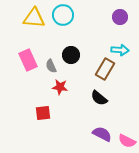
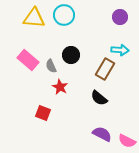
cyan circle: moved 1 px right
pink rectangle: rotated 25 degrees counterclockwise
red star: rotated 21 degrees clockwise
red square: rotated 28 degrees clockwise
